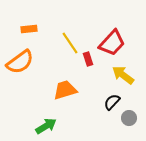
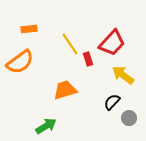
yellow line: moved 1 px down
